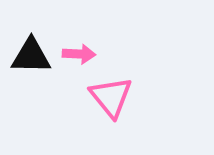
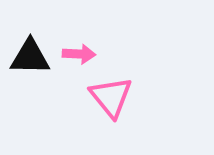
black triangle: moved 1 px left, 1 px down
